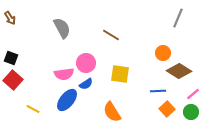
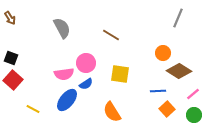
green circle: moved 3 px right, 3 px down
